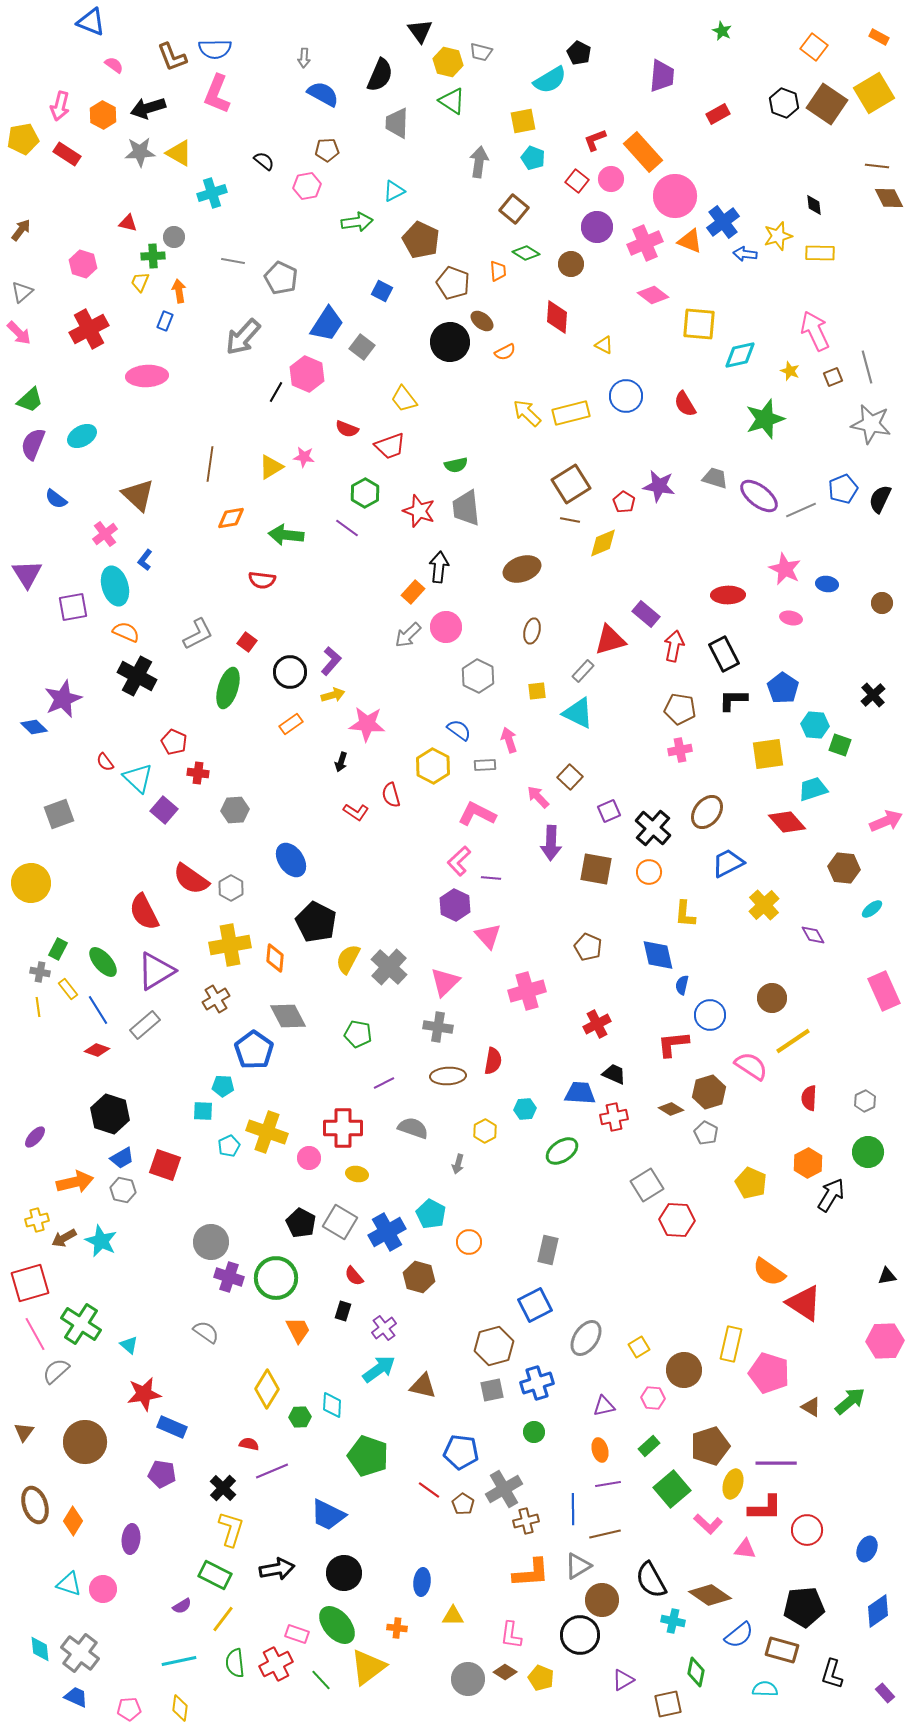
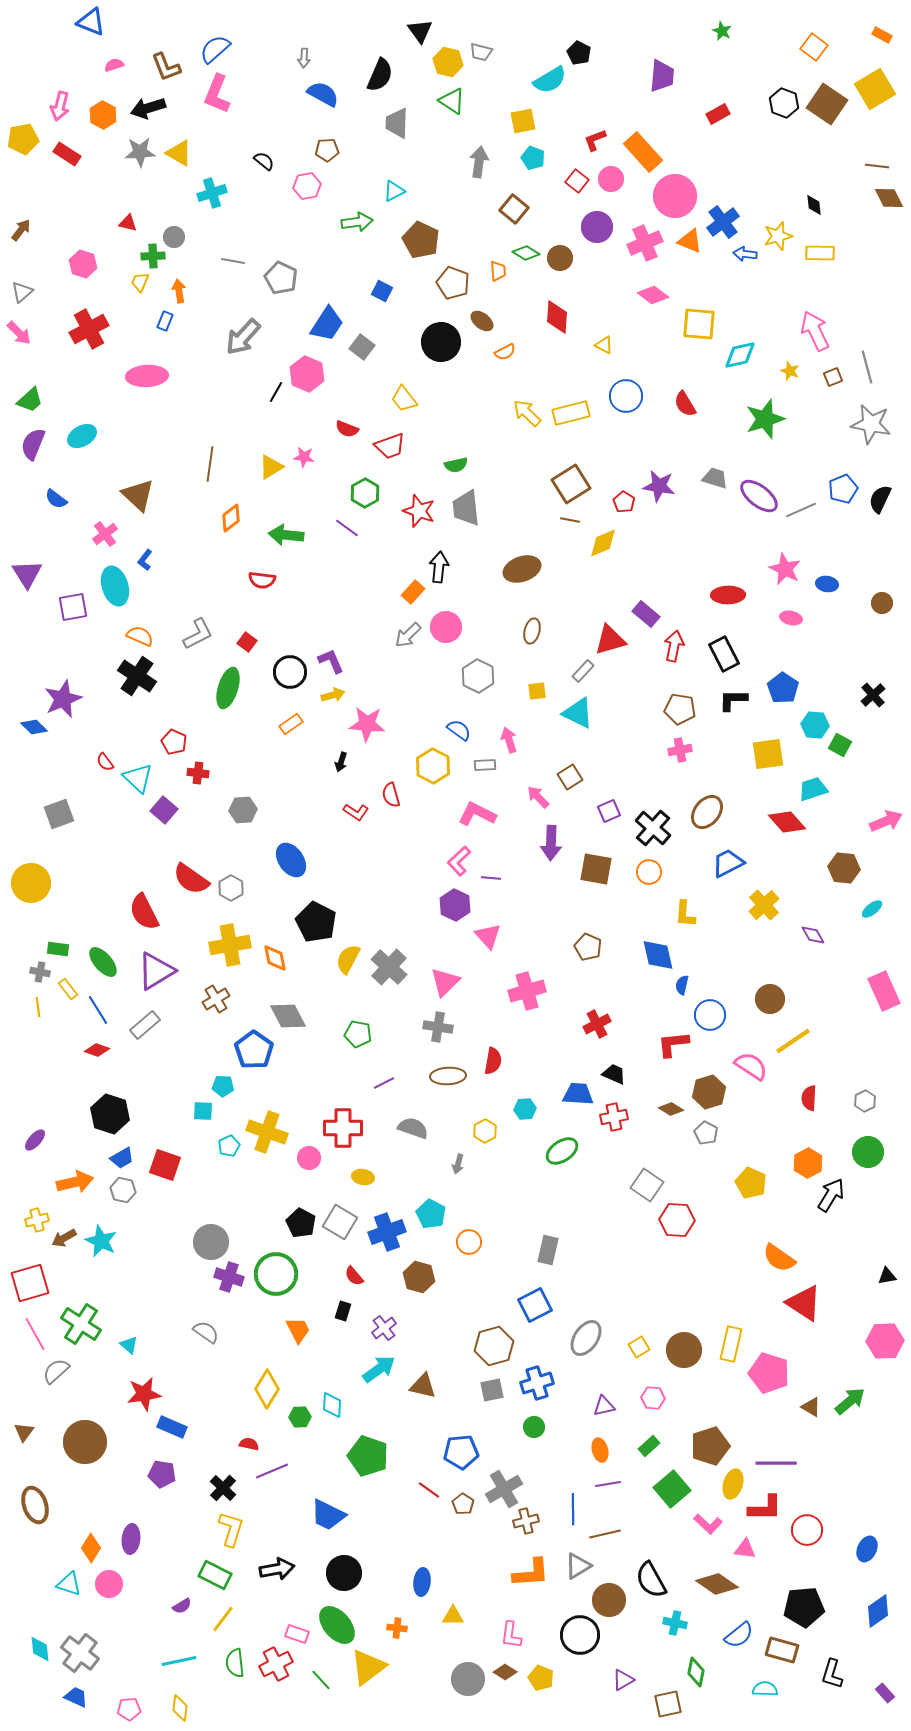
orange rectangle at (879, 37): moved 3 px right, 2 px up
blue semicircle at (215, 49): rotated 140 degrees clockwise
brown L-shape at (172, 57): moved 6 px left, 10 px down
pink semicircle at (114, 65): rotated 54 degrees counterclockwise
yellow square at (874, 93): moved 1 px right, 4 px up
brown circle at (571, 264): moved 11 px left, 6 px up
black circle at (450, 342): moved 9 px left
orange diamond at (231, 518): rotated 28 degrees counterclockwise
orange semicircle at (126, 632): moved 14 px right, 4 px down
purple L-shape at (331, 661): rotated 64 degrees counterclockwise
black cross at (137, 676): rotated 6 degrees clockwise
green square at (840, 745): rotated 10 degrees clockwise
brown square at (570, 777): rotated 15 degrees clockwise
gray hexagon at (235, 810): moved 8 px right
green rectangle at (58, 949): rotated 70 degrees clockwise
orange diamond at (275, 958): rotated 16 degrees counterclockwise
brown circle at (772, 998): moved 2 px left, 1 px down
blue trapezoid at (580, 1093): moved 2 px left, 1 px down
purple ellipse at (35, 1137): moved 3 px down
yellow ellipse at (357, 1174): moved 6 px right, 3 px down
gray square at (647, 1185): rotated 24 degrees counterclockwise
blue cross at (387, 1232): rotated 9 degrees clockwise
orange semicircle at (769, 1272): moved 10 px right, 14 px up
green circle at (276, 1278): moved 4 px up
brown circle at (684, 1370): moved 20 px up
green circle at (534, 1432): moved 5 px up
blue pentagon at (461, 1452): rotated 12 degrees counterclockwise
orange diamond at (73, 1521): moved 18 px right, 27 px down
pink circle at (103, 1589): moved 6 px right, 5 px up
brown diamond at (710, 1595): moved 7 px right, 11 px up
brown circle at (602, 1600): moved 7 px right
cyan cross at (673, 1621): moved 2 px right, 2 px down
